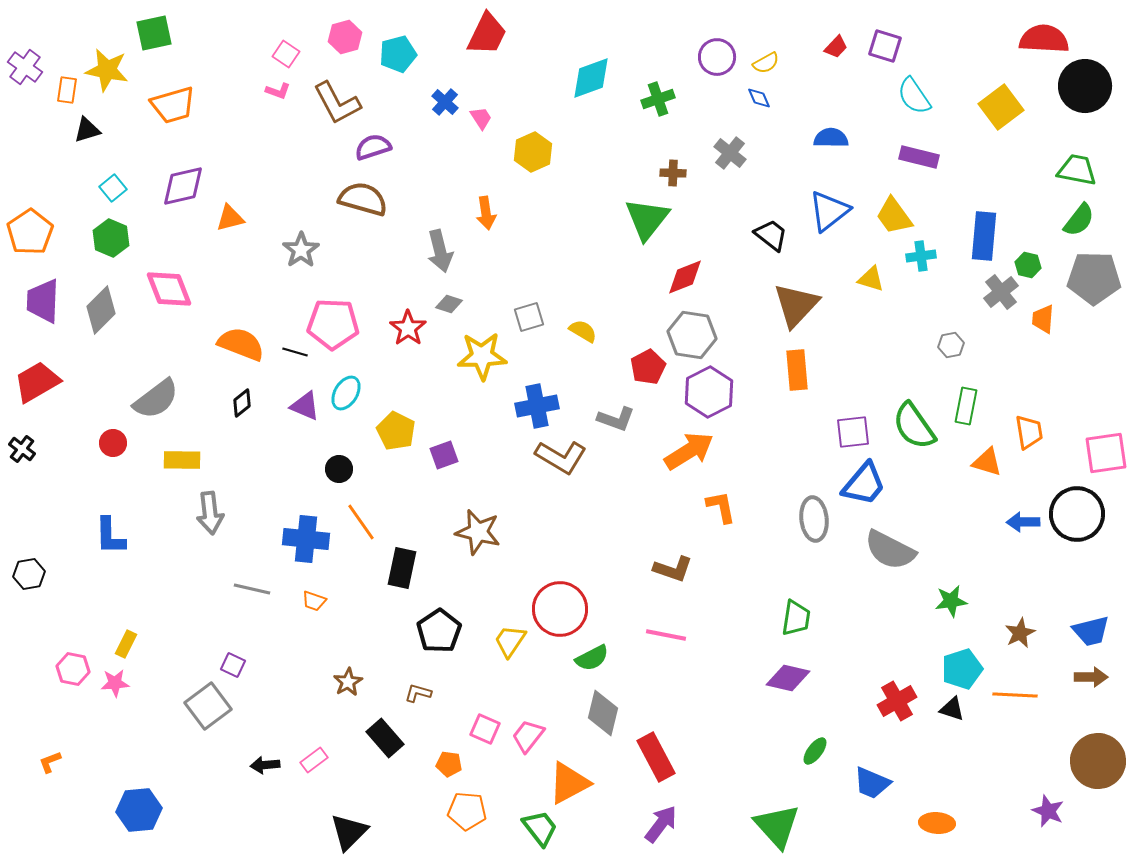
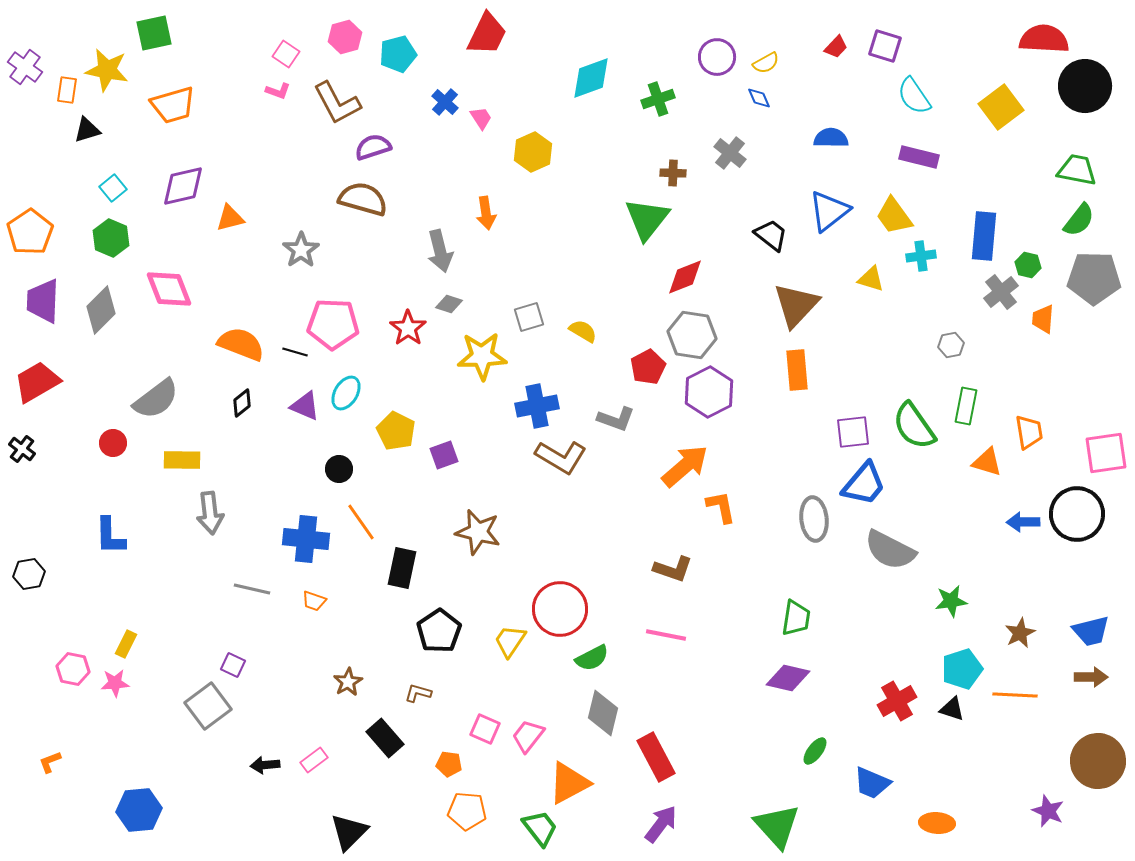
orange arrow at (689, 451): moved 4 px left, 15 px down; rotated 9 degrees counterclockwise
